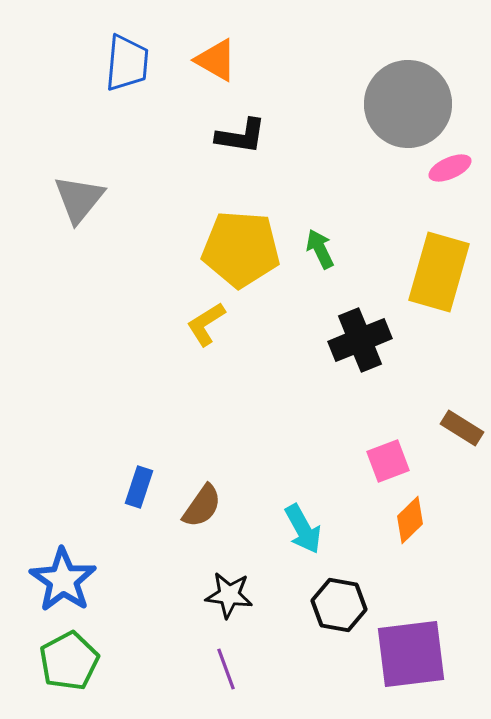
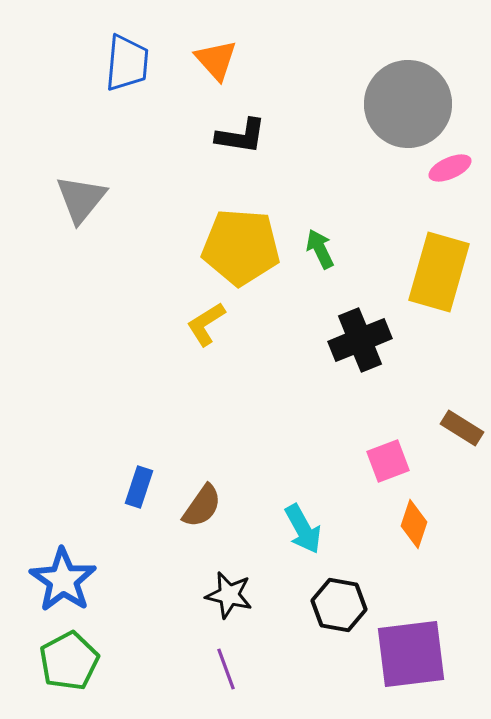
orange triangle: rotated 18 degrees clockwise
gray triangle: moved 2 px right
yellow pentagon: moved 2 px up
orange diamond: moved 4 px right, 4 px down; rotated 27 degrees counterclockwise
black star: rotated 6 degrees clockwise
